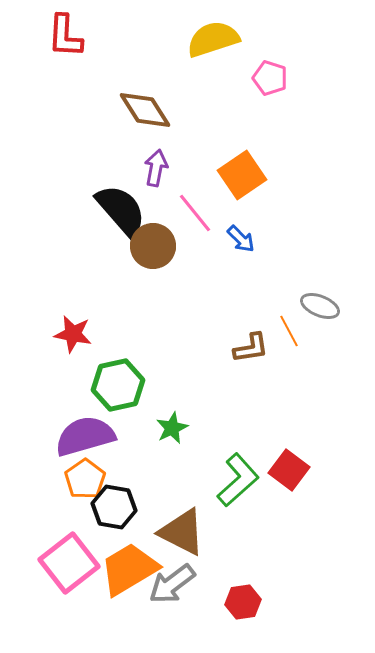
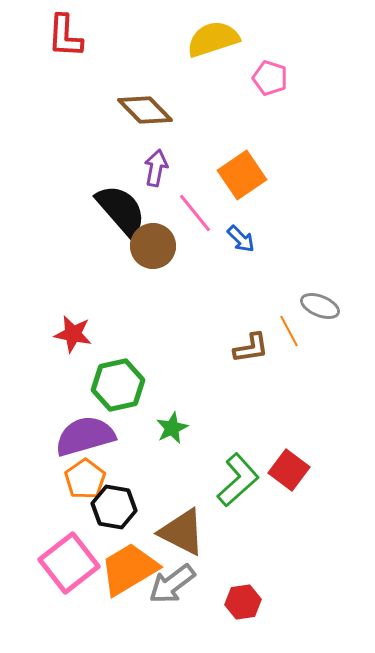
brown diamond: rotated 12 degrees counterclockwise
